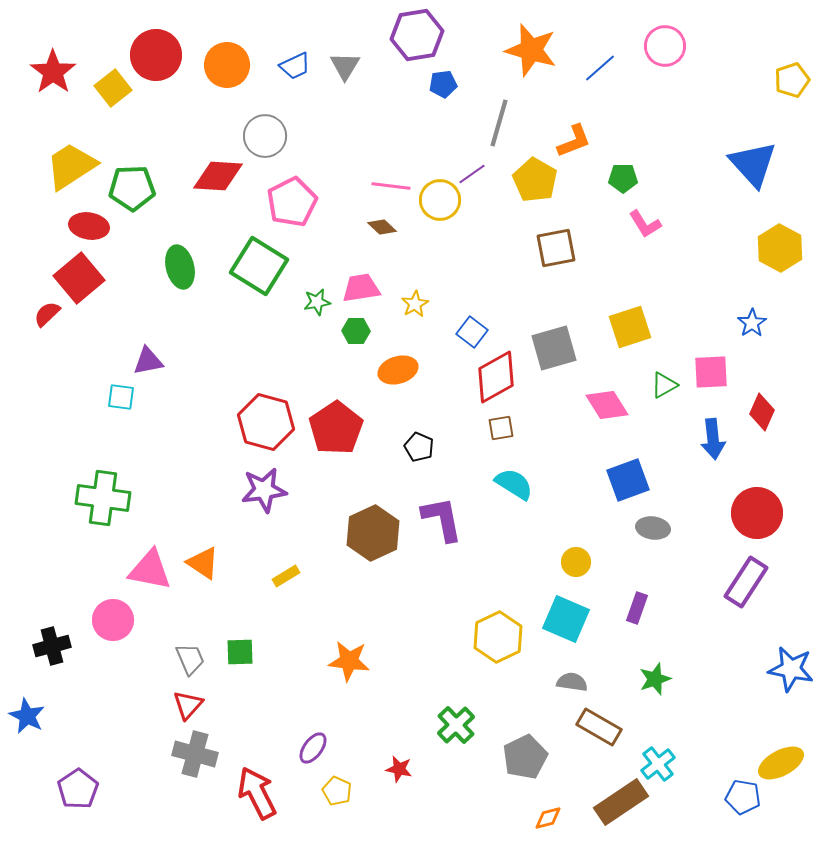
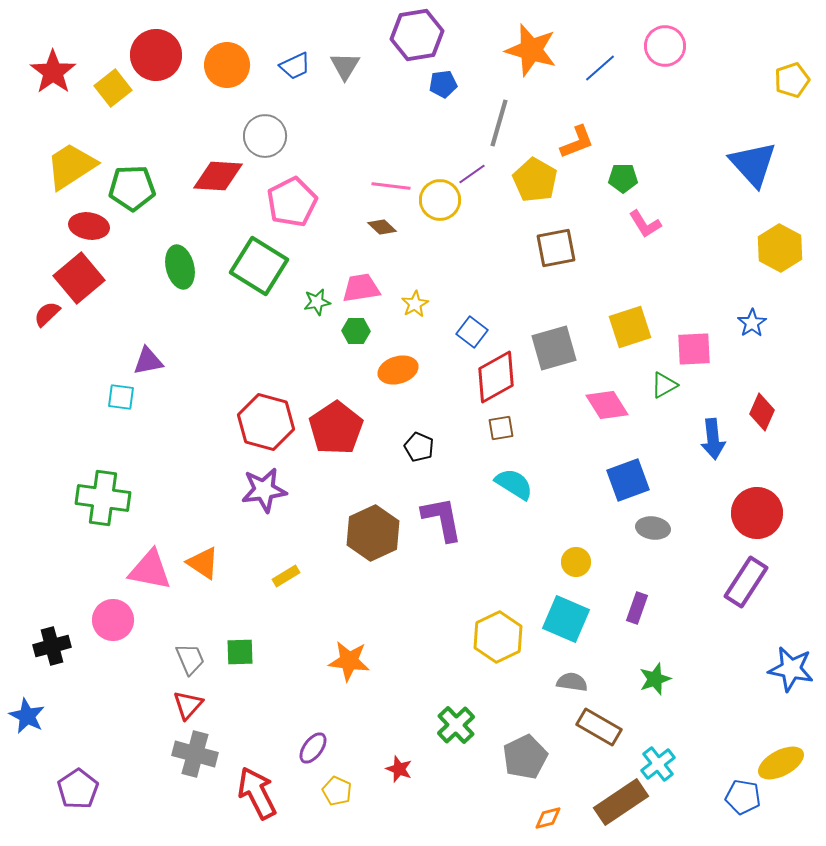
orange L-shape at (574, 141): moved 3 px right, 1 px down
pink square at (711, 372): moved 17 px left, 23 px up
red star at (399, 769): rotated 8 degrees clockwise
